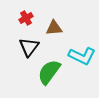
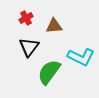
brown triangle: moved 2 px up
cyan L-shape: moved 1 px left, 1 px down
